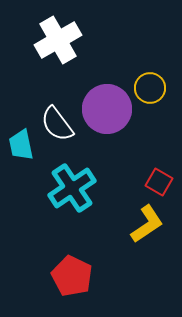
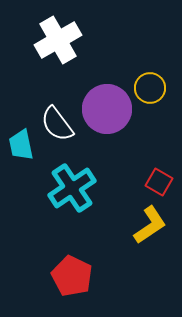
yellow L-shape: moved 3 px right, 1 px down
